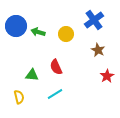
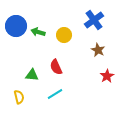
yellow circle: moved 2 px left, 1 px down
